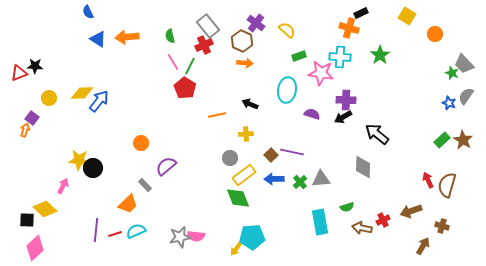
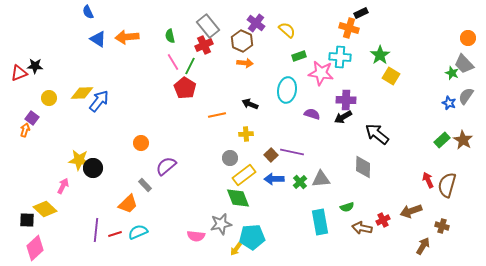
yellow square at (407, 16): moved 16 px left, 60 px down
orange circle at (435, 34): moved 33 px right, 4 px down
cyan semicircle at (136, 231): moved 2 px right, 1 px down
gray star at (180, 237): moved 41 px right, 13 px up
